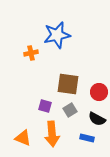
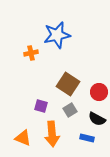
brown square: rotated 25 degrees clockwise
purple square: moved 4 px left
